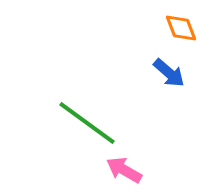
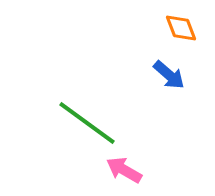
blue arrow: moved 2 px down
